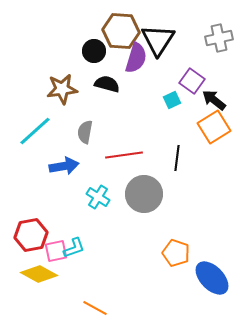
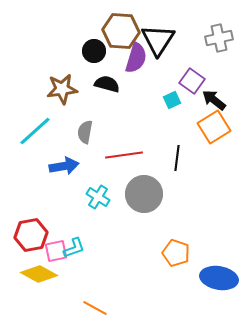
blue ellipse: moved 7 px right; rotated 36 degrees counterclockwise
